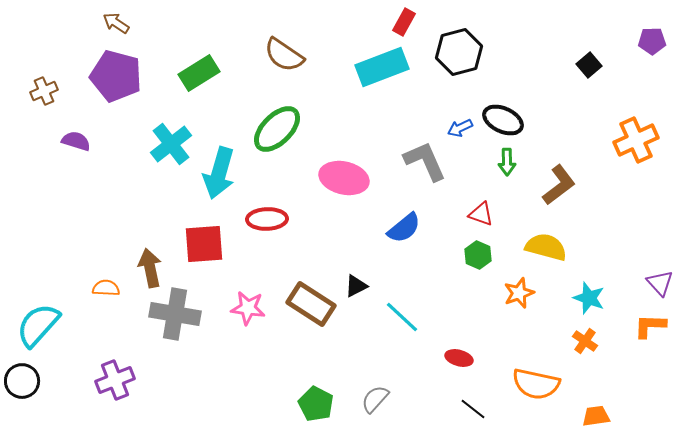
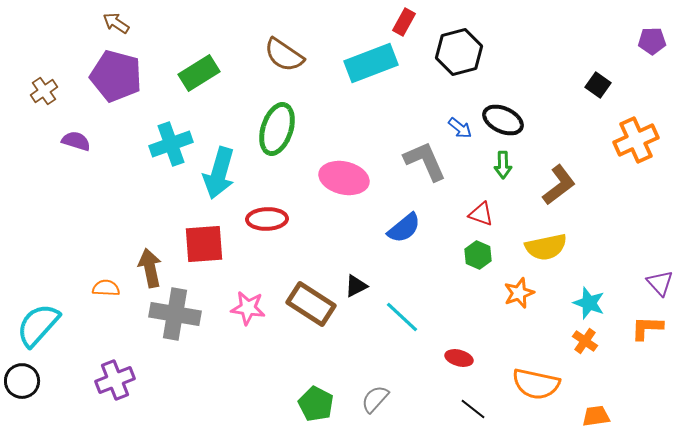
black square at (589, 65): moved 9 px right, 20 px down; rotated 15 degrees counterclockwise
cyan rectangle at (382, 67): moved 11 px left, 4 px up
brown cross at (44, 91): rotated 12 degrees counterclockwise
blue arrow at (460, 128): rotated 115 degrees counterclockwise
green ellipse at (277, 129): rotated 27 degrees counterclockwise
cyan cross at (171, 144): rotated 18 degrees clockwise
green arrow at (507, 162): moved 4 px left, 3 px down
yellow semicircle at (546, 247): rotated 153 degrees clockwise
cyan star at (589, 298): moved 5 px down
orange L-shape at (650, 326): moved 3 px left, 2 px down
